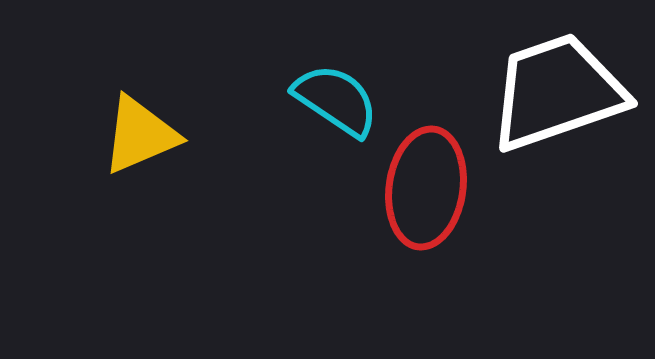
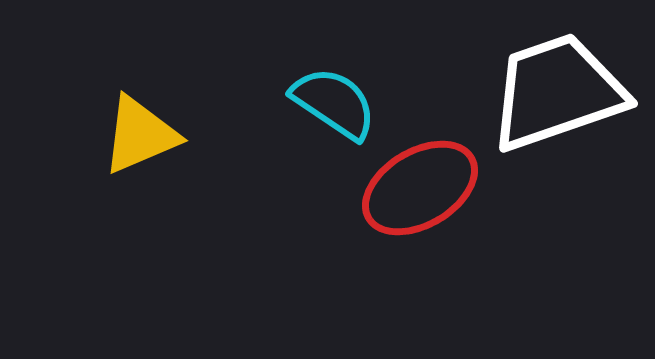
cyan semicircle: moved 2 px left, 3 px down
red ellipse: moved 6 px left; rotated 51 degrees clockwise
